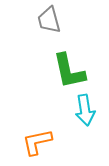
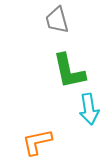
gray trapezoid: moved 8 px right
cyan arrow: moved 4 px right, 1 px up
